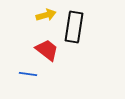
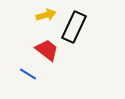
black rectangle: rotated 16 degrees clockwise
blue line: rotated 24 degrees clockwise
